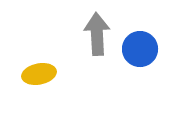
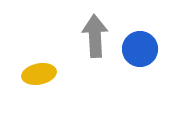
gray arrow: moved 2 px left, 2 px down
